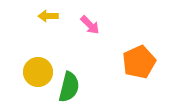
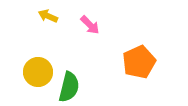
yellow arrow: rotated 24 degrees clockwise
